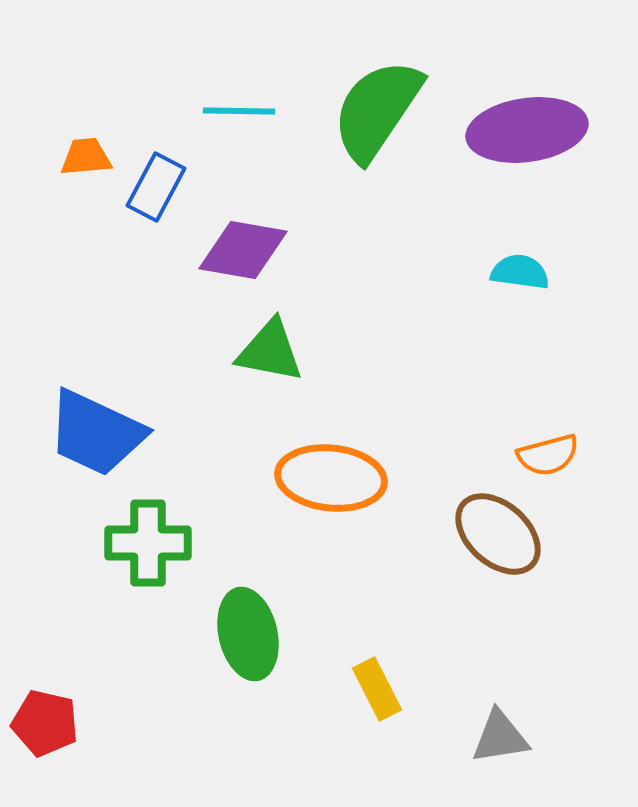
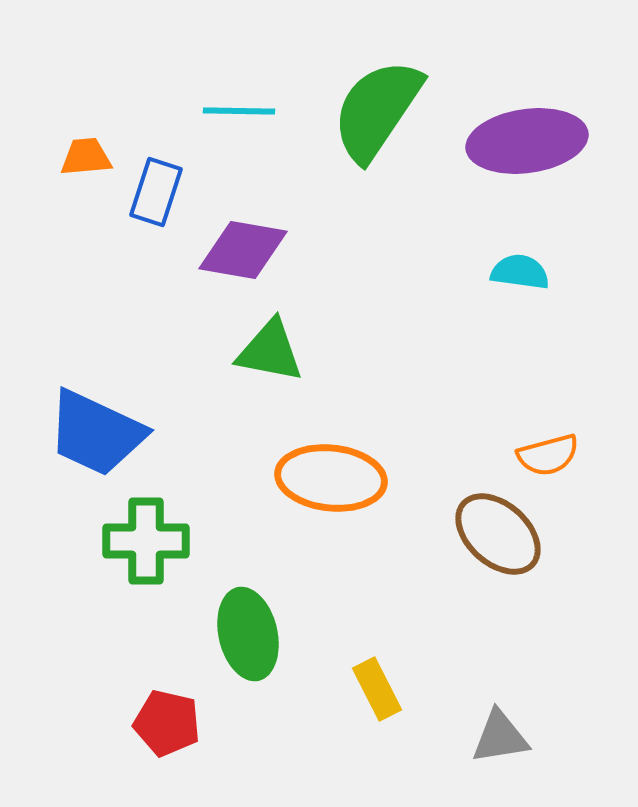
purple ellipse: moved 11 px down
blue rectangle: moved 5 px down; rotated 10 degrees counterclockwise
green cross: moved 2 px left, 2 px up
red pentagon: moved 122 px right
